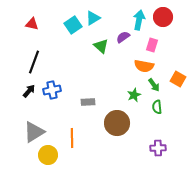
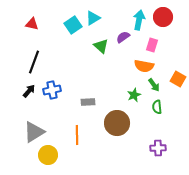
orange line: moved 5 px right, 3 px up
